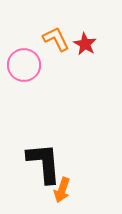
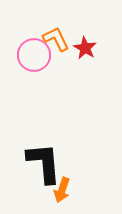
red star: moved 4 px down
pink circle: moved 10 px right, 10 px up
